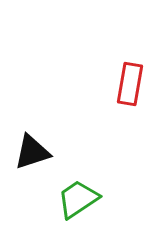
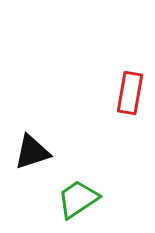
red rectangle: moved 9 px down
